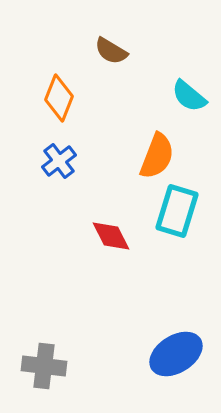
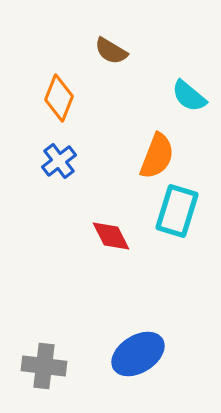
blue ellipse: moved 38 px left
